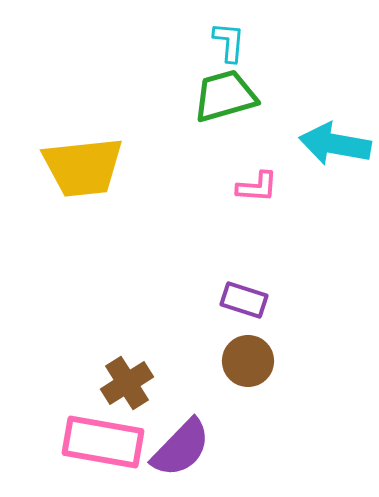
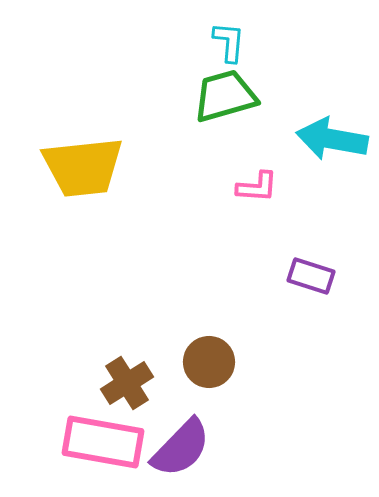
cyan arrow: moved 3 px left, 5 px up
purple rectangle: moved 67 px right, 24 px up
brown circle: moved 39 px left, 1 px down
